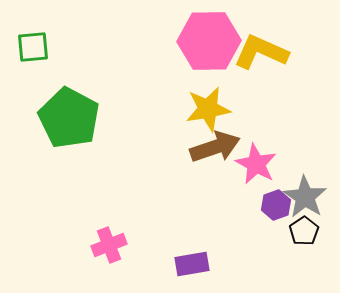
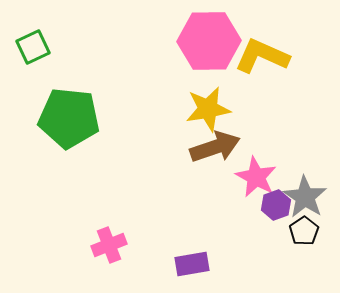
green square: rotated 20 degrees counterclockwise
yellow L-shape: moved 1 px right, 4 px down
green pentagon: rotated 22 degrees counterclockwise
pink star: moved 13 px down
